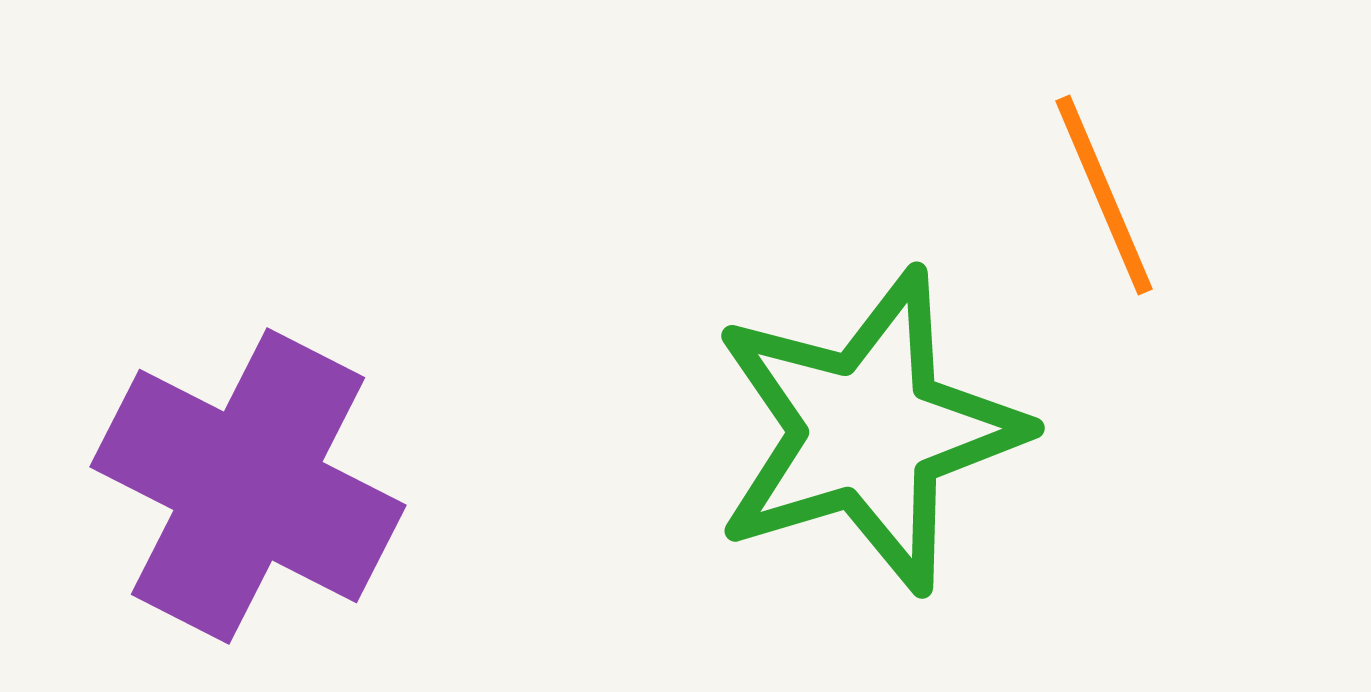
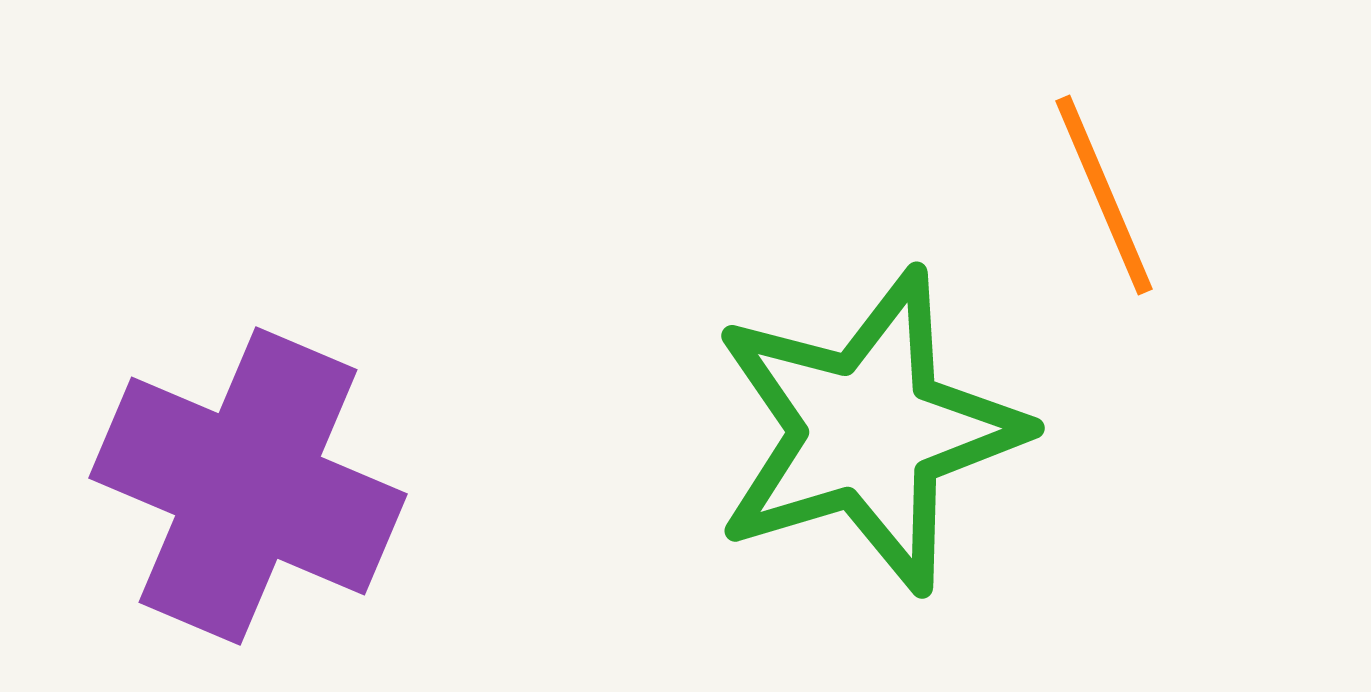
purple cross: rotated 4 degrees counterclockwise
